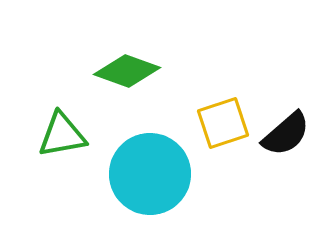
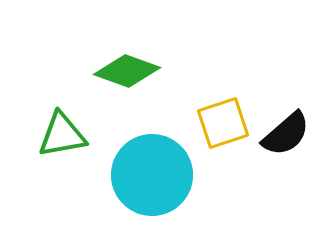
cyan circle: moved 2 px right, 1 px down
